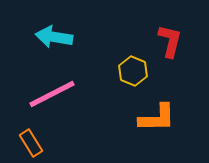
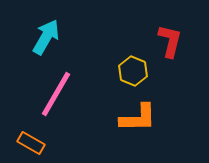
cyan arrow: moved 8 px left; rotated 111 degrees clockwise
pink line: moved 4 px right; rotated 33 degrees counterclockwise
orange L-shape: moved 19 px left
orange rectangle: rotated 28 degrees counterclockwise
